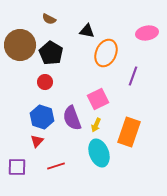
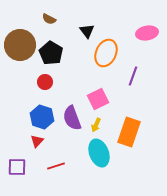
black triangle: rotated 42 degrees clockwise
